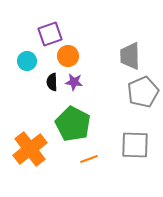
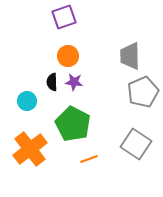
purple square: moved 14 px right, 17 px up
cyan circle: moved 40 px down
gray square: moved 1 px right, 1 px up; rotated 32 degrees clockwise
